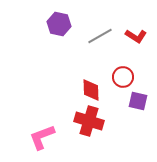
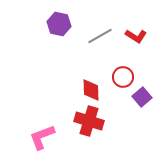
purple square: moved 4 px right, 4 px up; rotated 36 degrees clockwise
